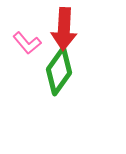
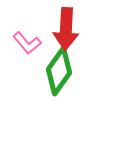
red arrow: moved 2 px right
